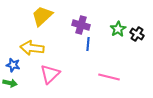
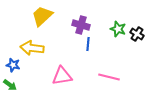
green star: rotated 21 degrees counterclockwise
pink triangle: moved 12 px right, 2 px down; rotated 35 degrees clockwise
green arrow: moved 2 px down; rotated 24 degrees clockwise
